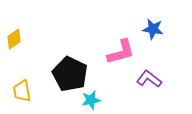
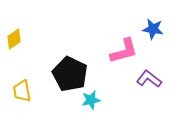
pink L-shape: moved 3 px right, 1 px up
